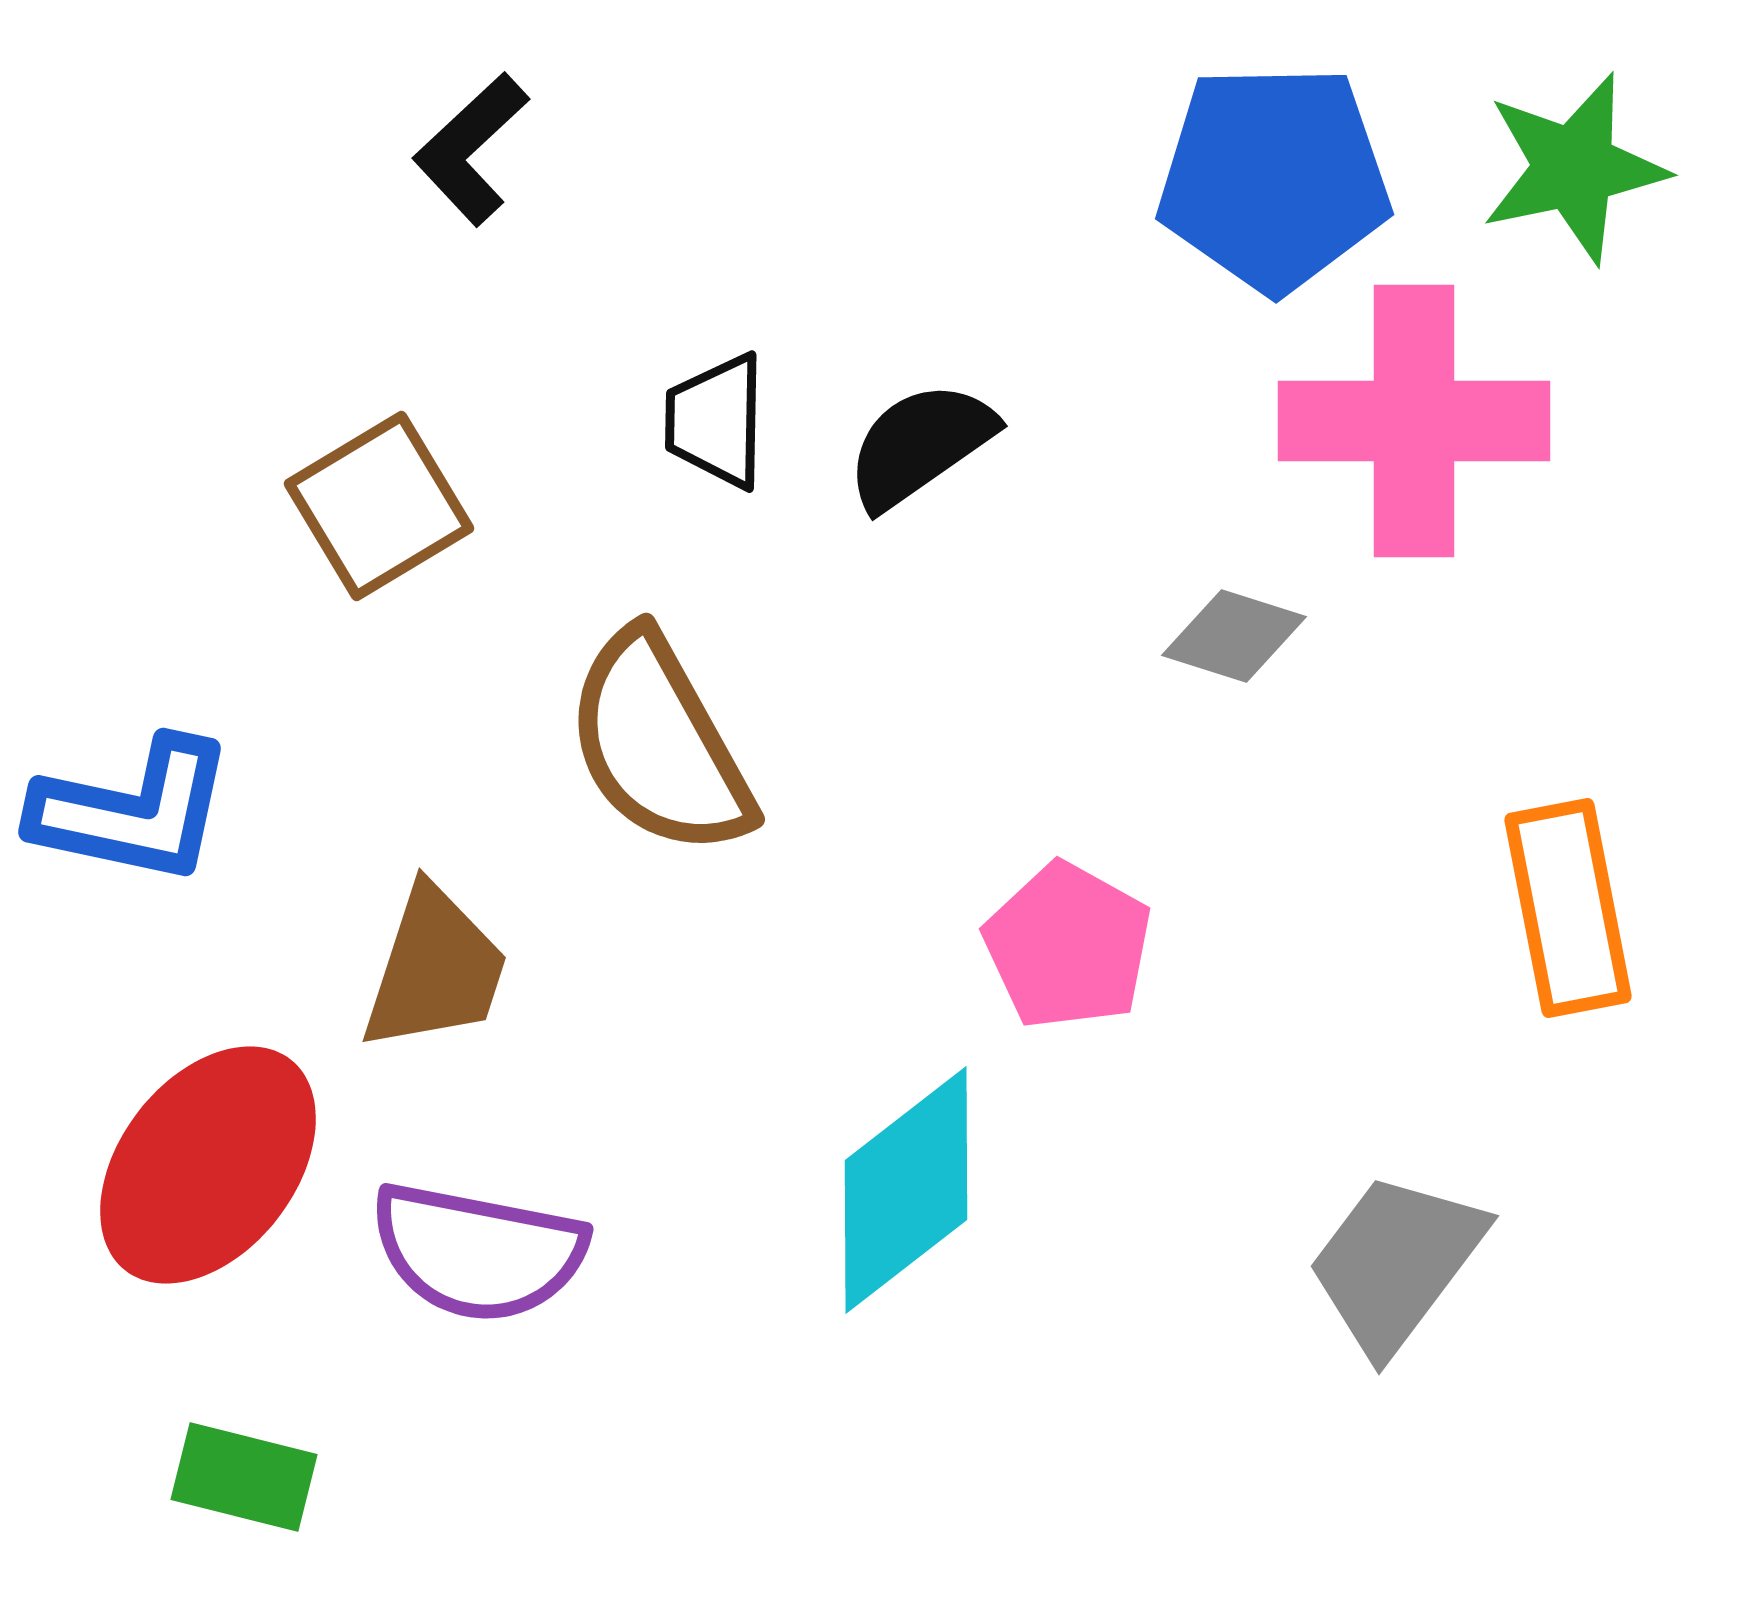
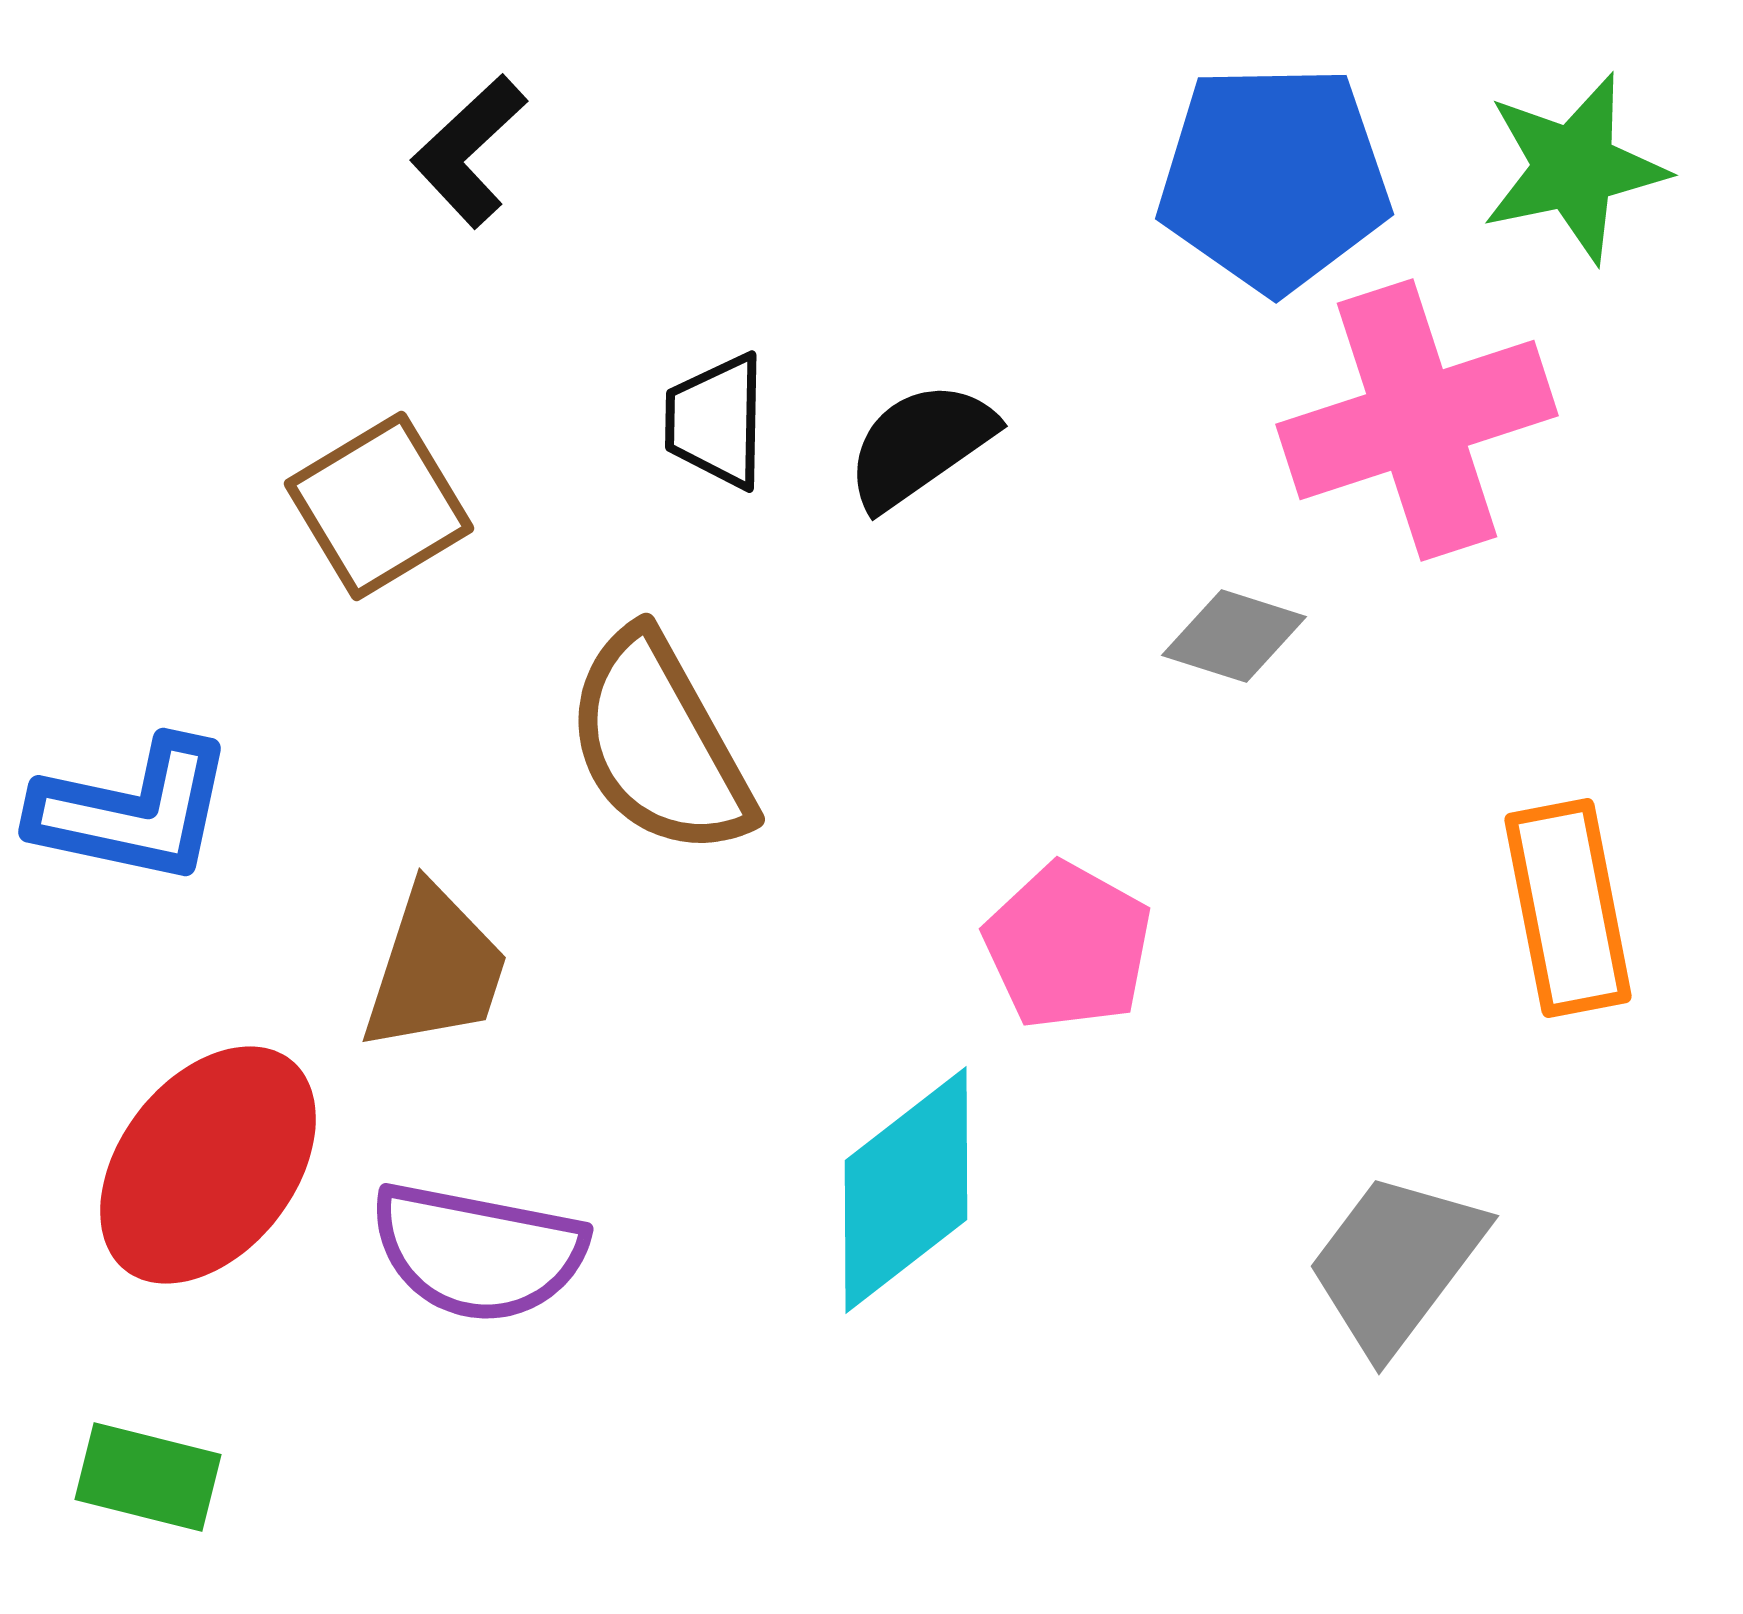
black L-shape: moved 2 px left, 2 px down
pink cross: moved 3 px right, 1 px up; rotated 18 degrees counterclockwise
green rectangle: moved 96 px left
